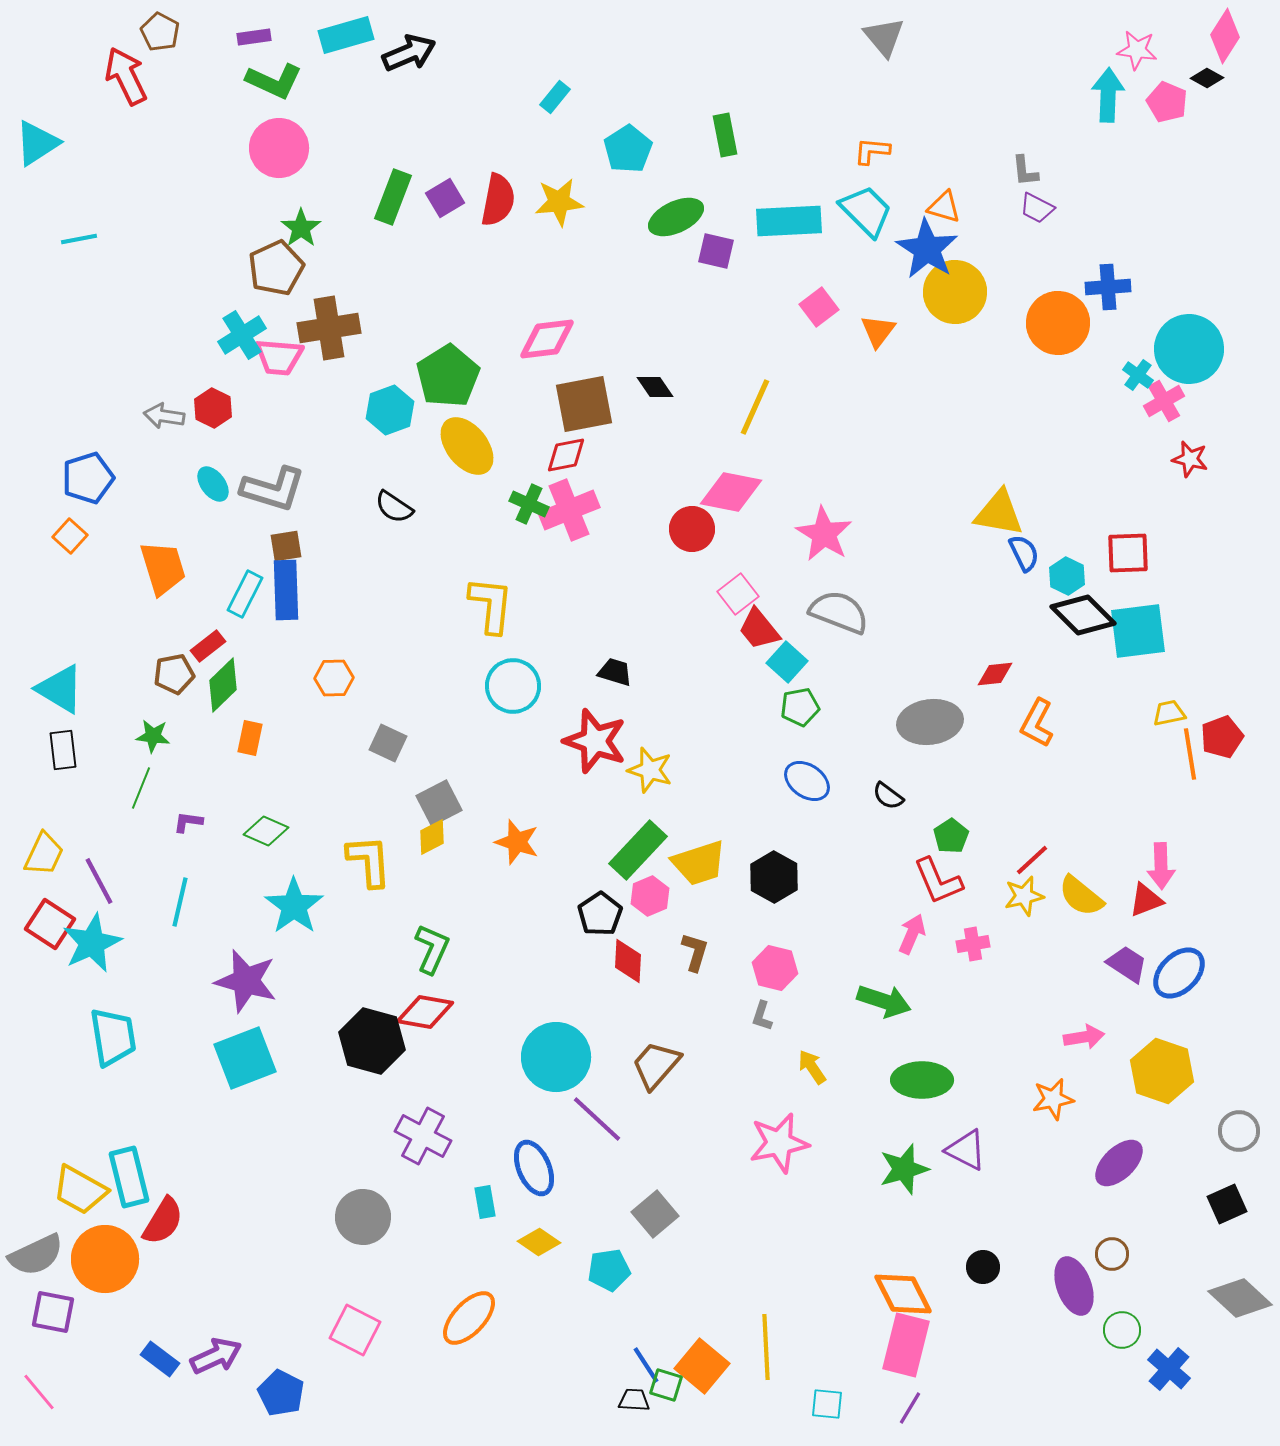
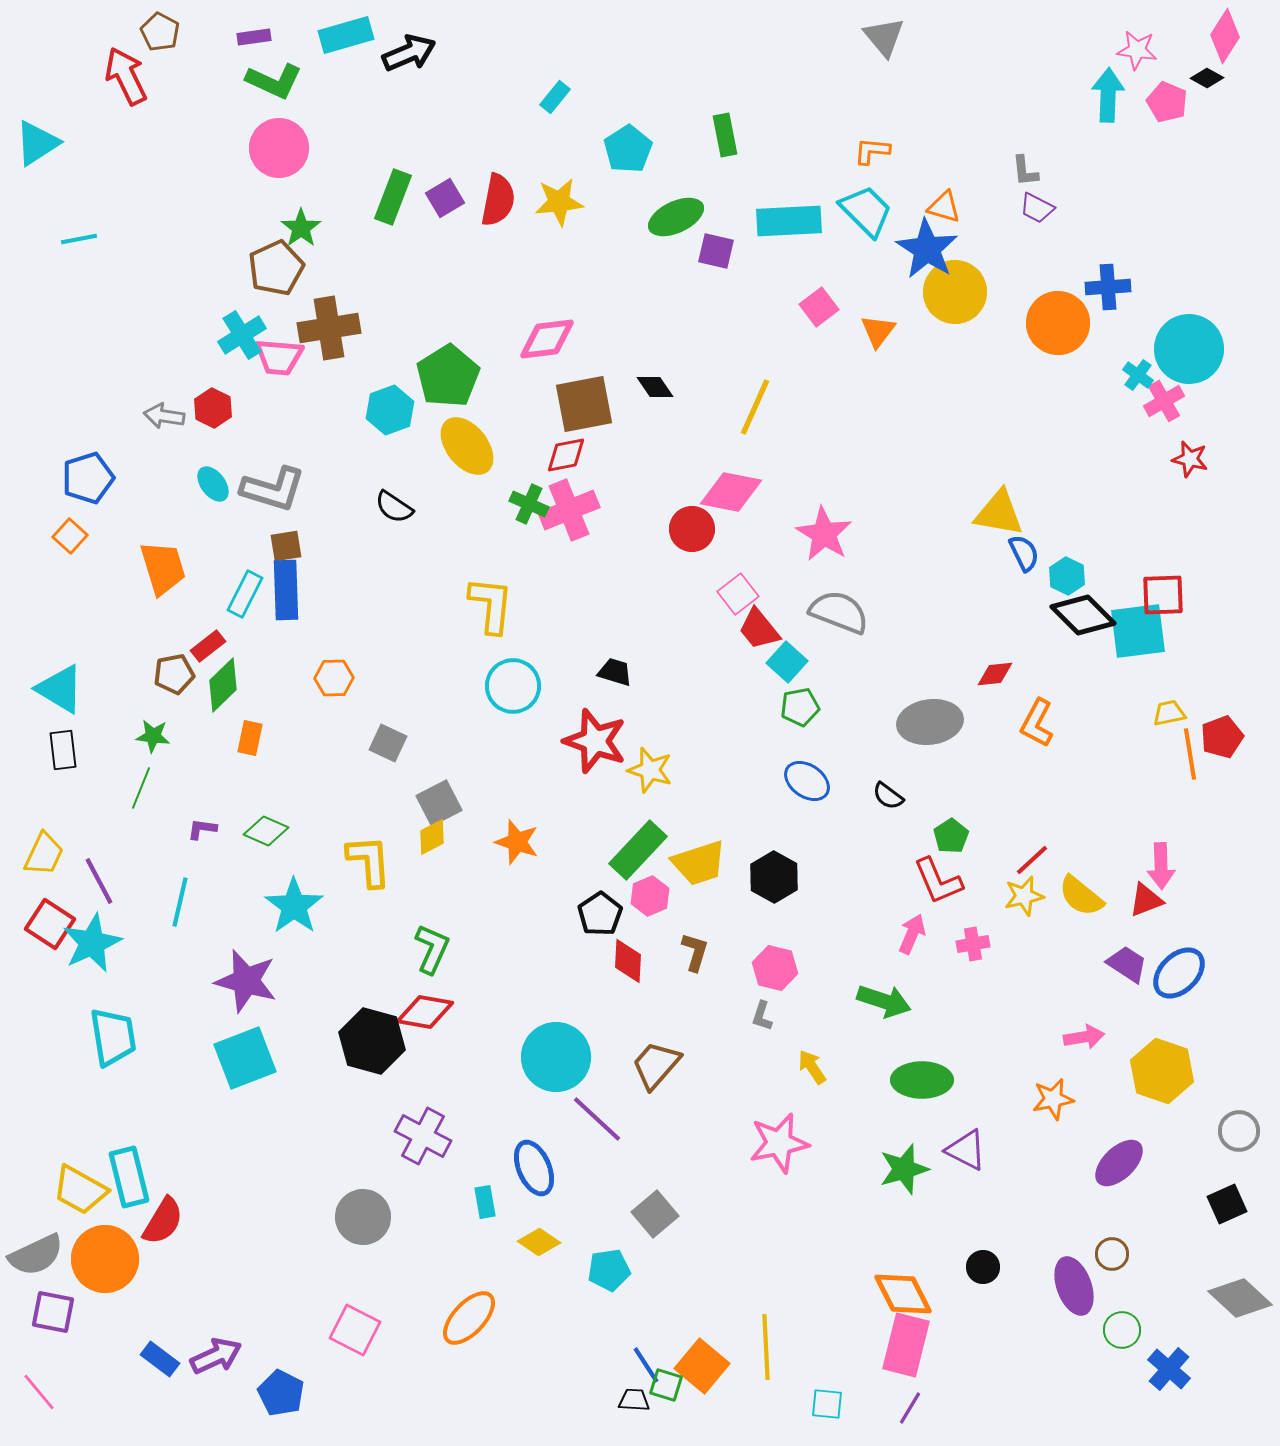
red square at (1128, 553): moved 35 px right, 42 px down
purple L-shape at (188, 822): moved 14 px right, 7 px down
